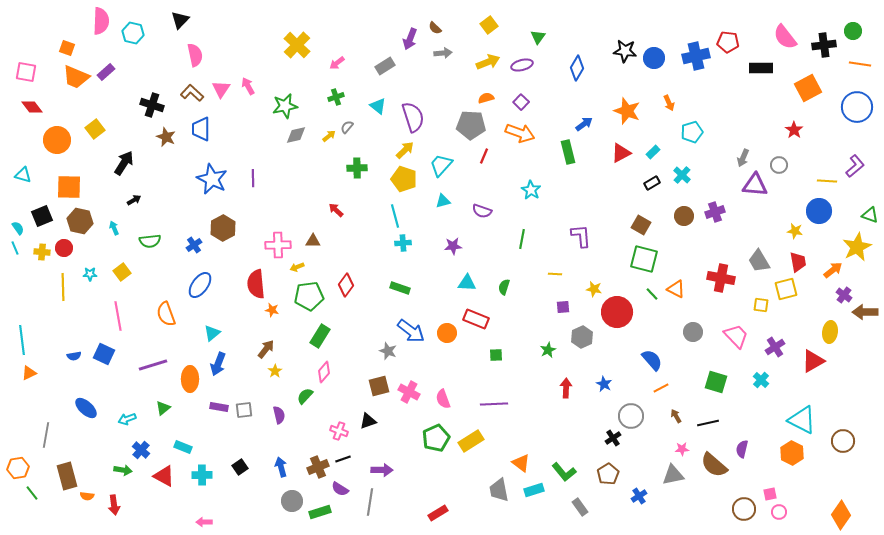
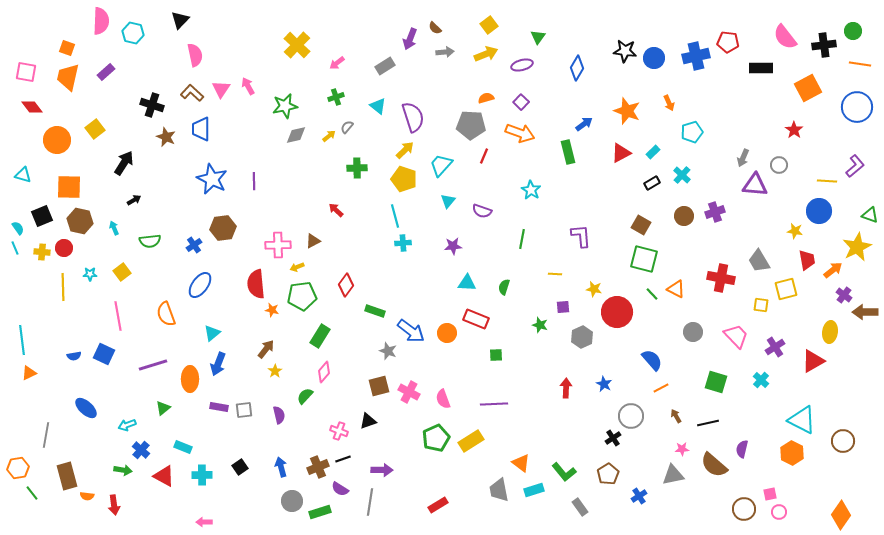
gray arrow at (443, 53): moved 2 px right, 1 px up
yellow arrow at (488, 62): moved 2 px left, 8 px up
orange trapezoid at (76, 77): moved 8 px left; rotated 80 degrees clockwise
purple line at (253, 178): moved 1 px right, 3 px down
cyan triangle at (443, 201): moved 5 px right; rotated 35 degrees counterclockwise
brown hexagon at (223, 228): rotated 20 degrees clockwise
brown triangle at (313, 241): rotated 28 degrees counterclockwise
red trapezoid at (798, 262): moved 9 px right, 2 px up
green rectangle at (400, 288): moved 25 px left, 23 px down
green pentagon at (309, 296): moved 7 px left
green star at (548, 350): moved 8 px left, 25 px up; rotated 28 degrees counterclockwise
cyan arrow at (127, 419): moved 6 px down
red rectangle at (438, 513): moved 8 px up
